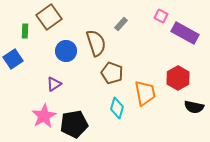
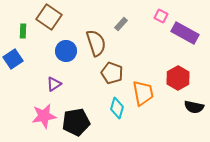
brown square: rotated 20 degrees counterclockwise
green rectangle: moved 2 px left
orange trapezoid: moved 2 px left
pink star: rotated 20 degrees clockwise
black pentagon: moved 2 px right, 2 px up
